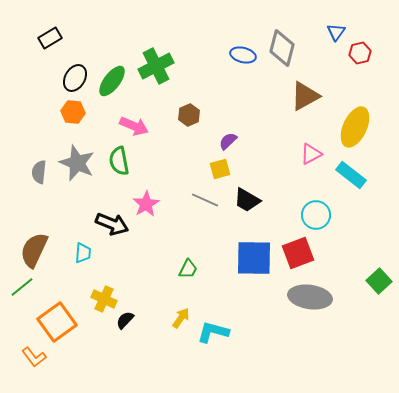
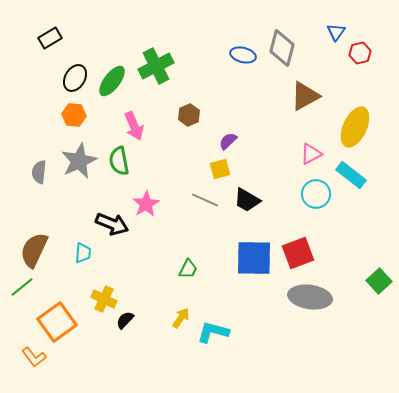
orange hexagon: moved 1 px right, 3 px down
pink arrow: rotated 44 degrees clockwise
gray star: moved 2 px right, 2 px up; rotated 24 degrees clockwise
cyan circle: moved 21 px up
